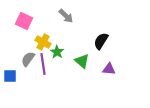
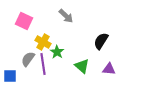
green triangle: moved 5 px down
